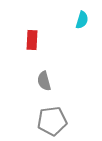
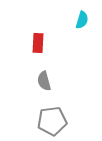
red rectangle: moved 6 px right, 3 px down
